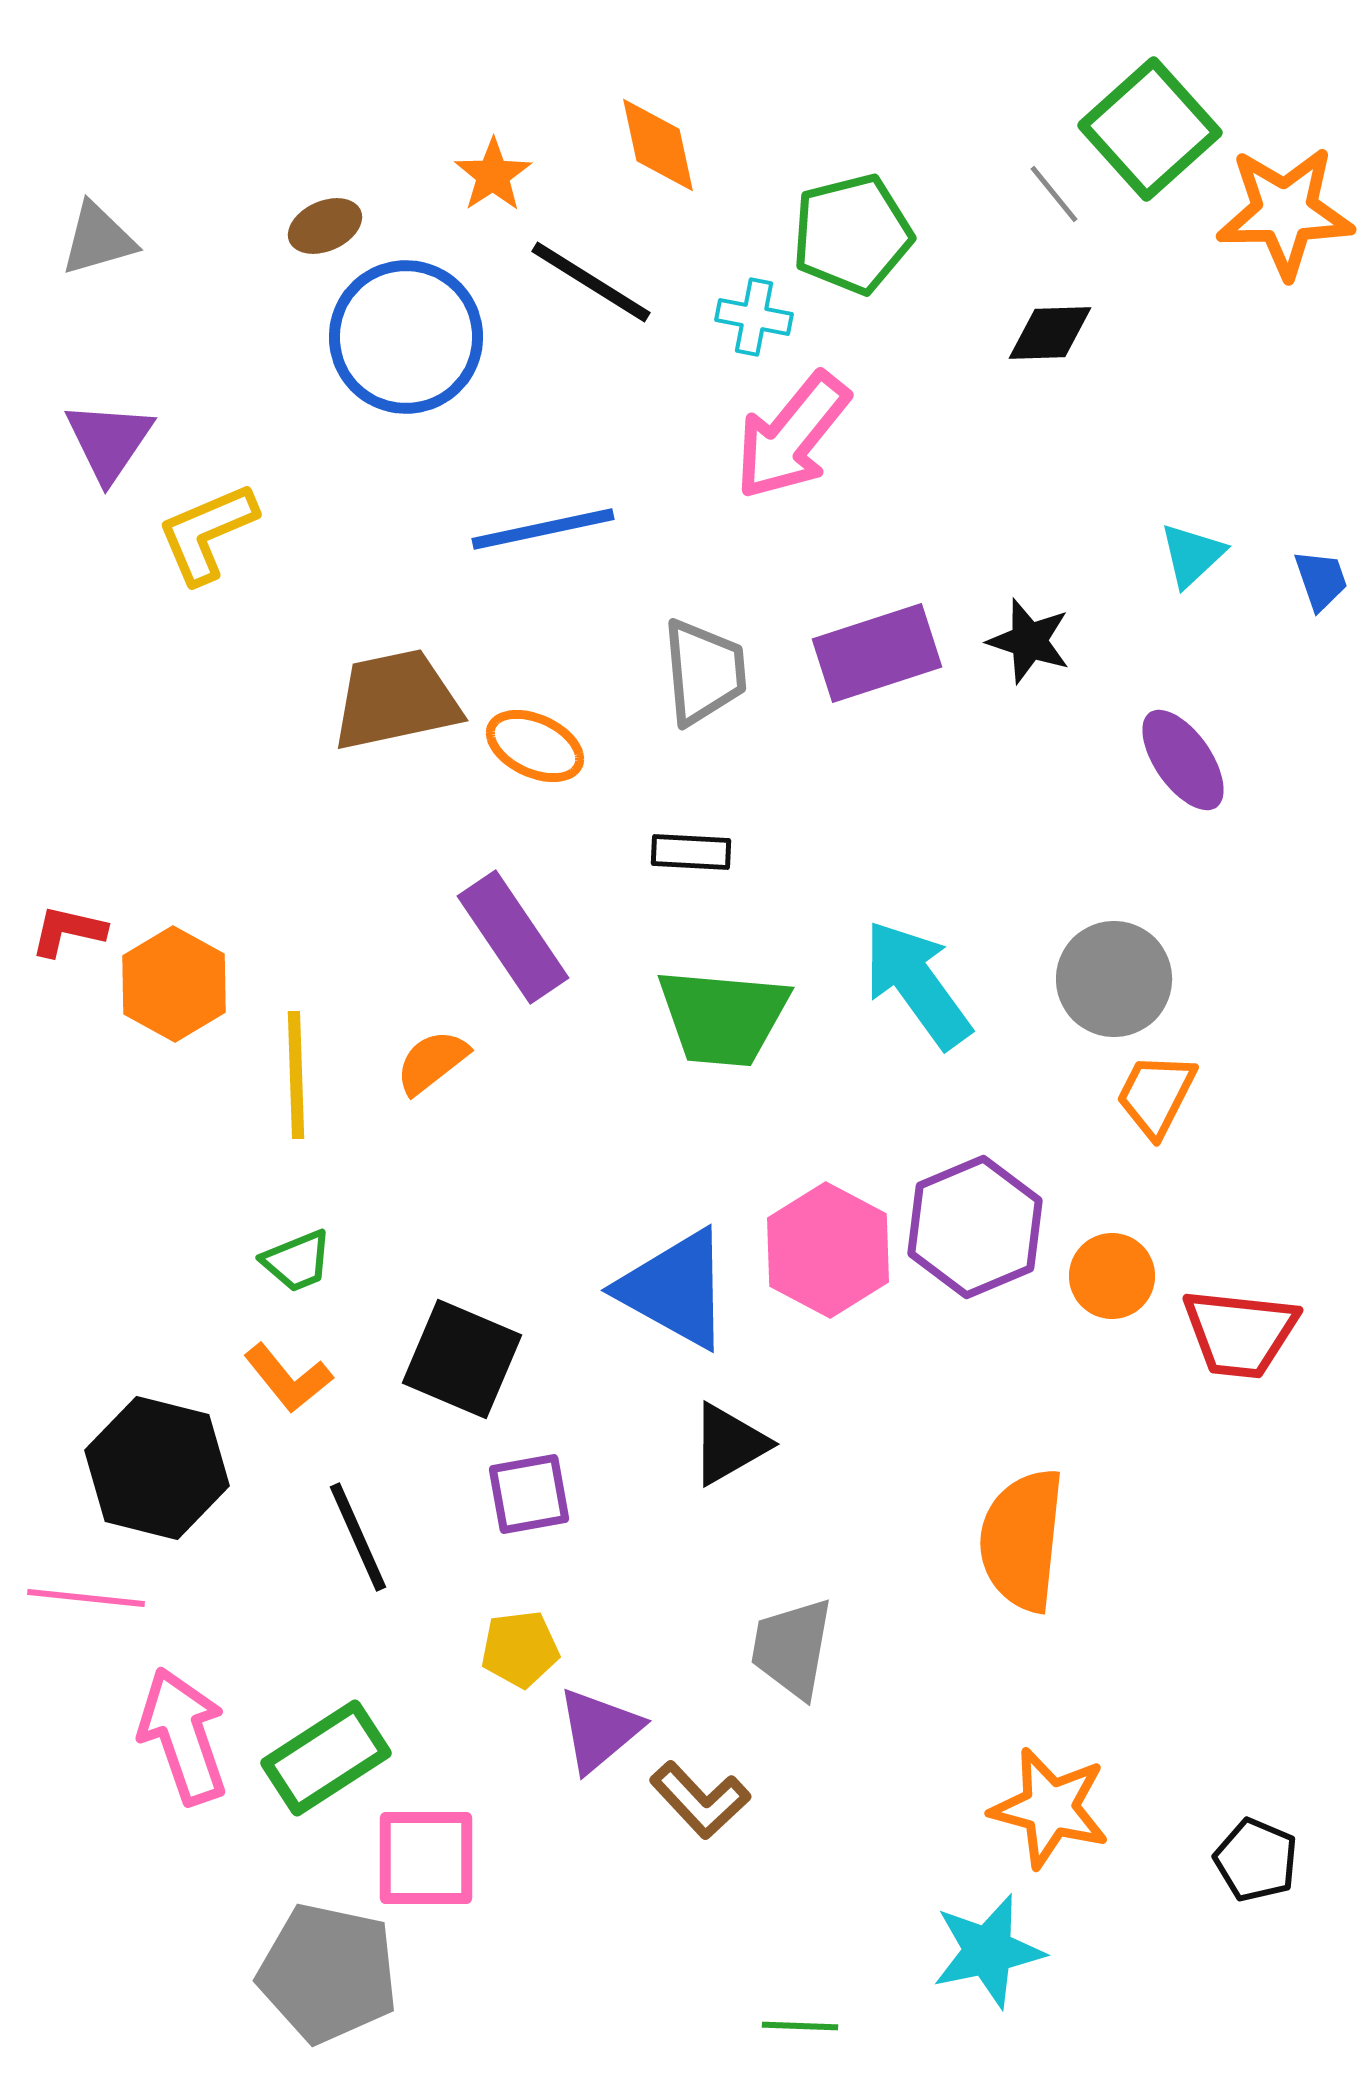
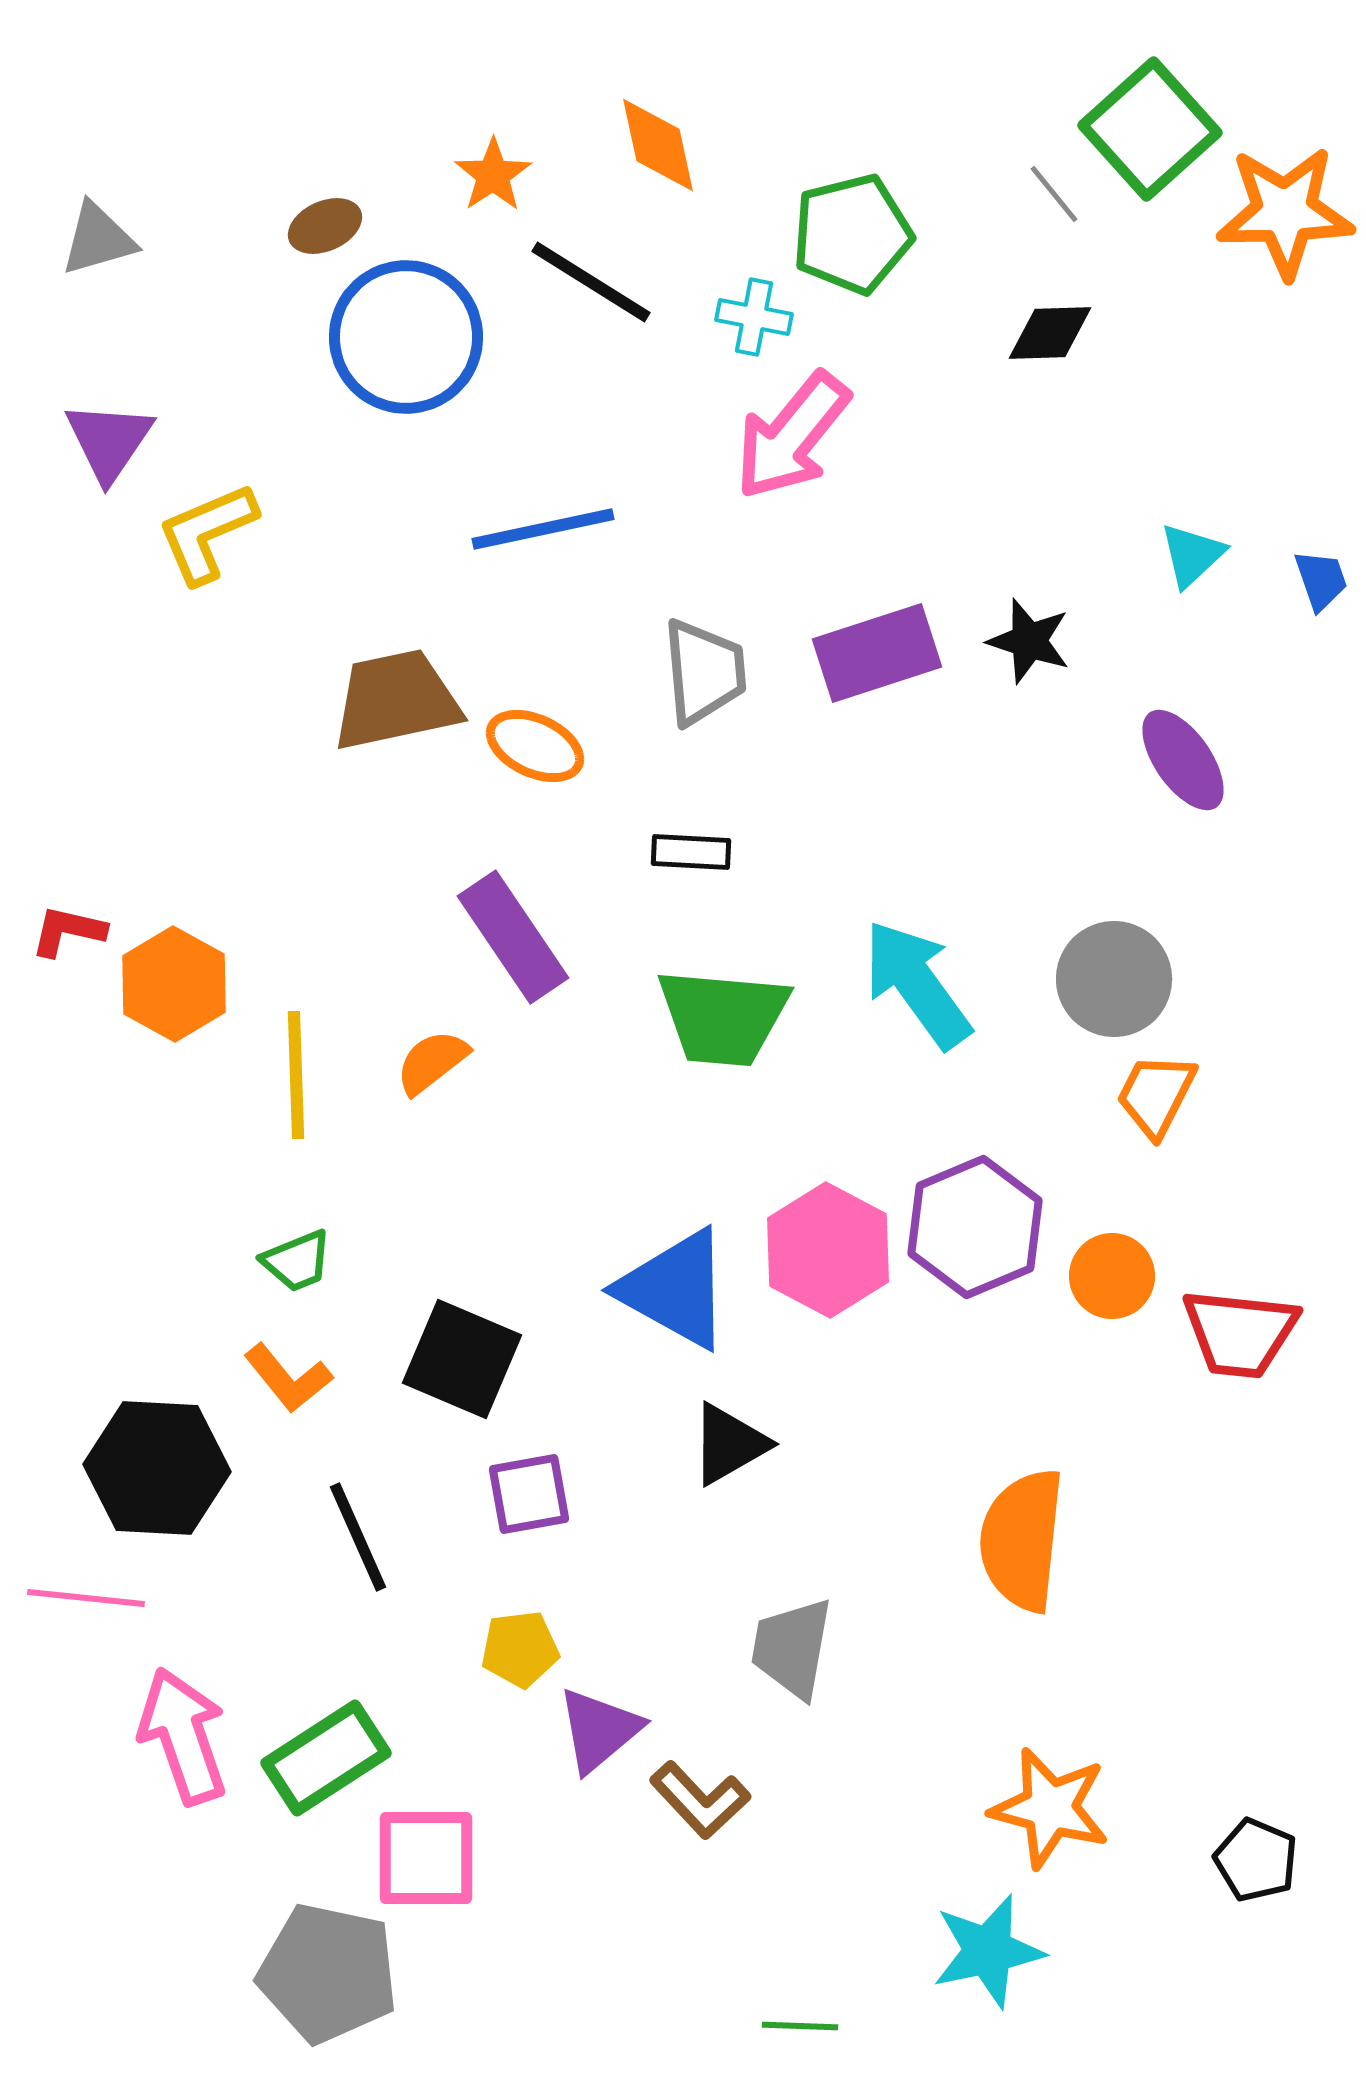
black hexagon at (157, 1468): rotated 11 degrees counterclockwise
